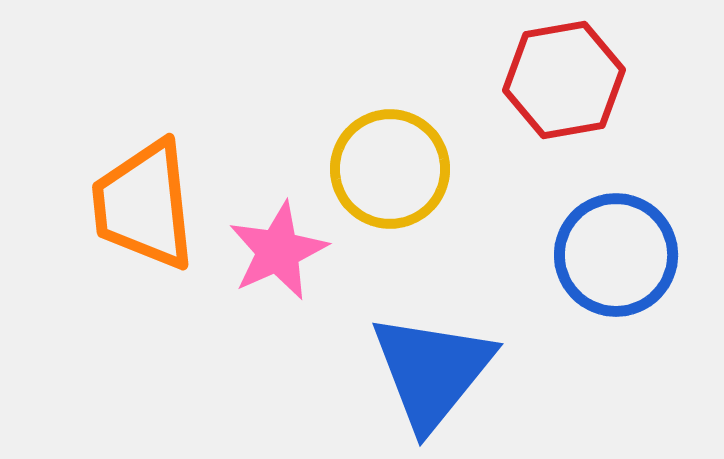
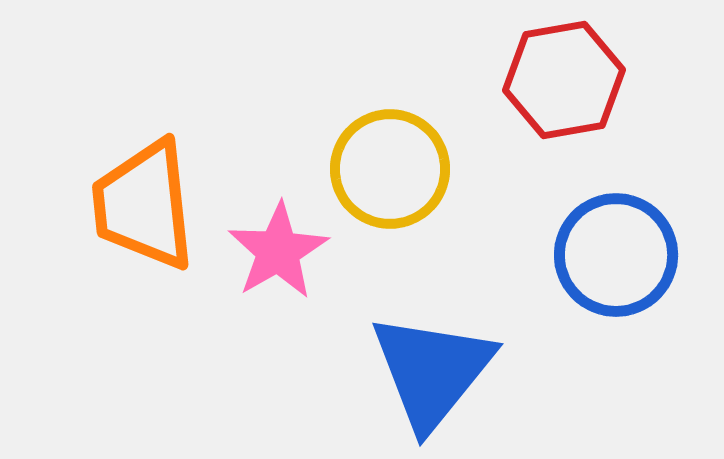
pink star: rotated 6 degrees counterclockwise
